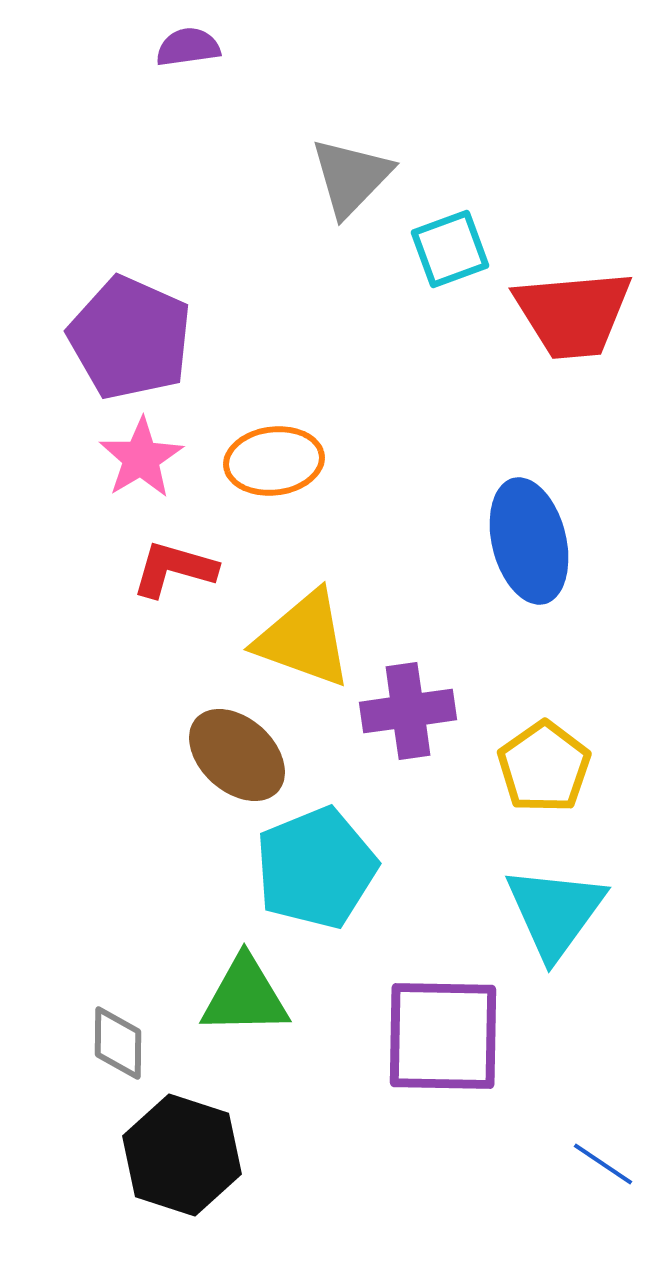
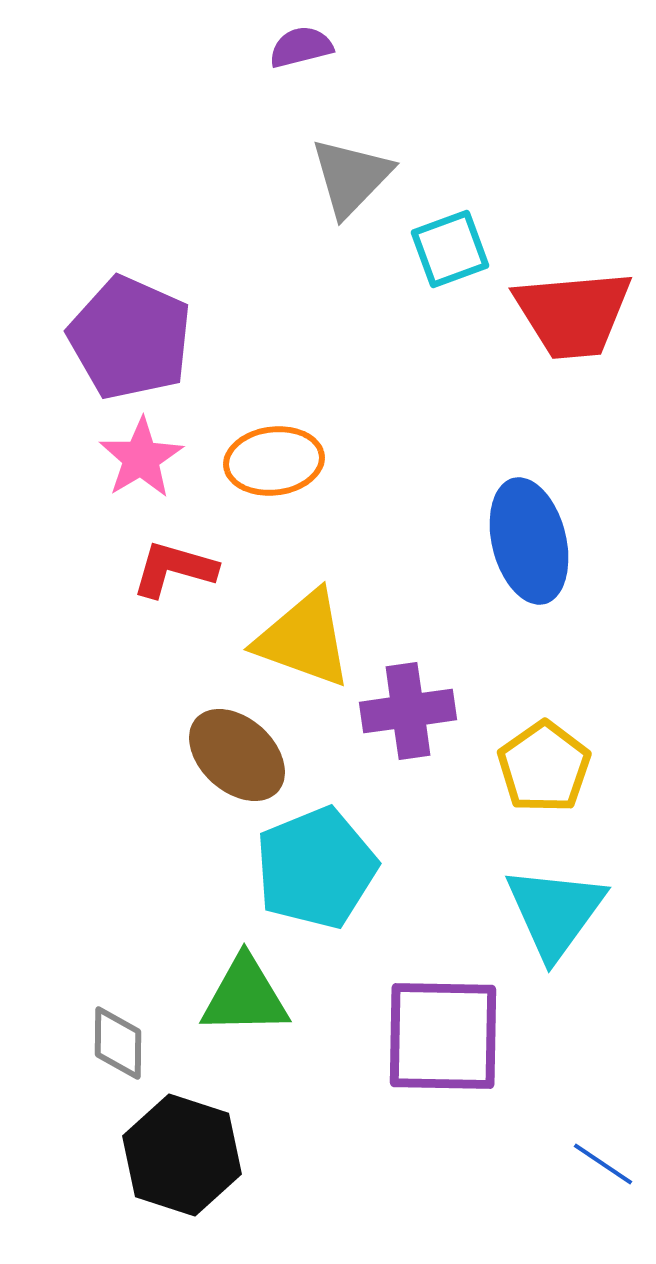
purple semicircle: moved 113 px right; rotated 6 degrees counterclockwise
